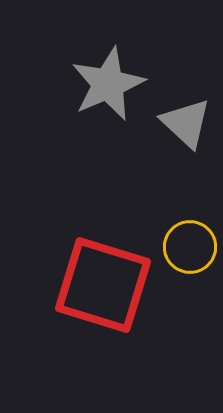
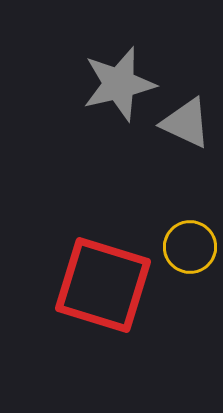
gray star: moved 11 px right; rotated 10 degrees clockwise
gray triangle: rotated 18 degrees counterclockwise
